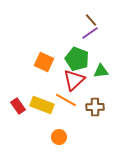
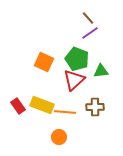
brown line: moved 3 px left, 2 px up
orange line: moved 1 px left, 12 px down; rotated 25 degrees counterclockwise
